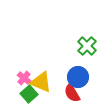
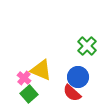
yellow triangle: moved 12 px up
red semicircle: rotated 18 degrees counterclockwise
